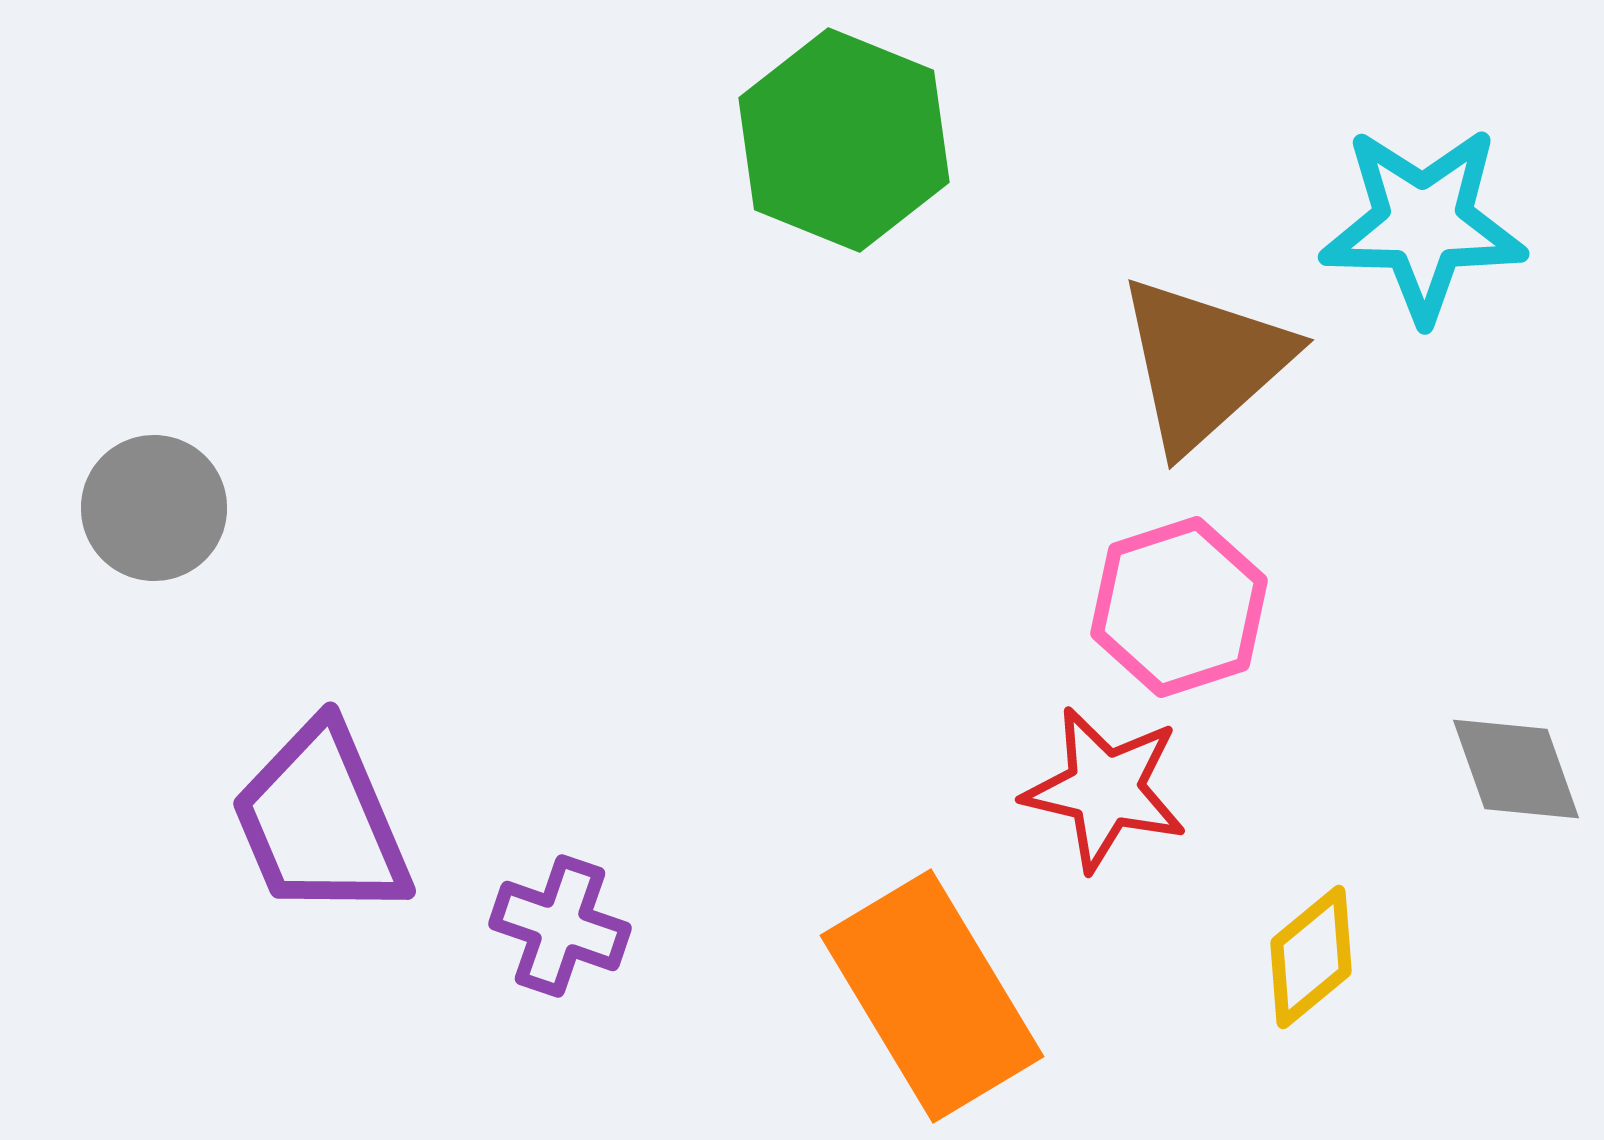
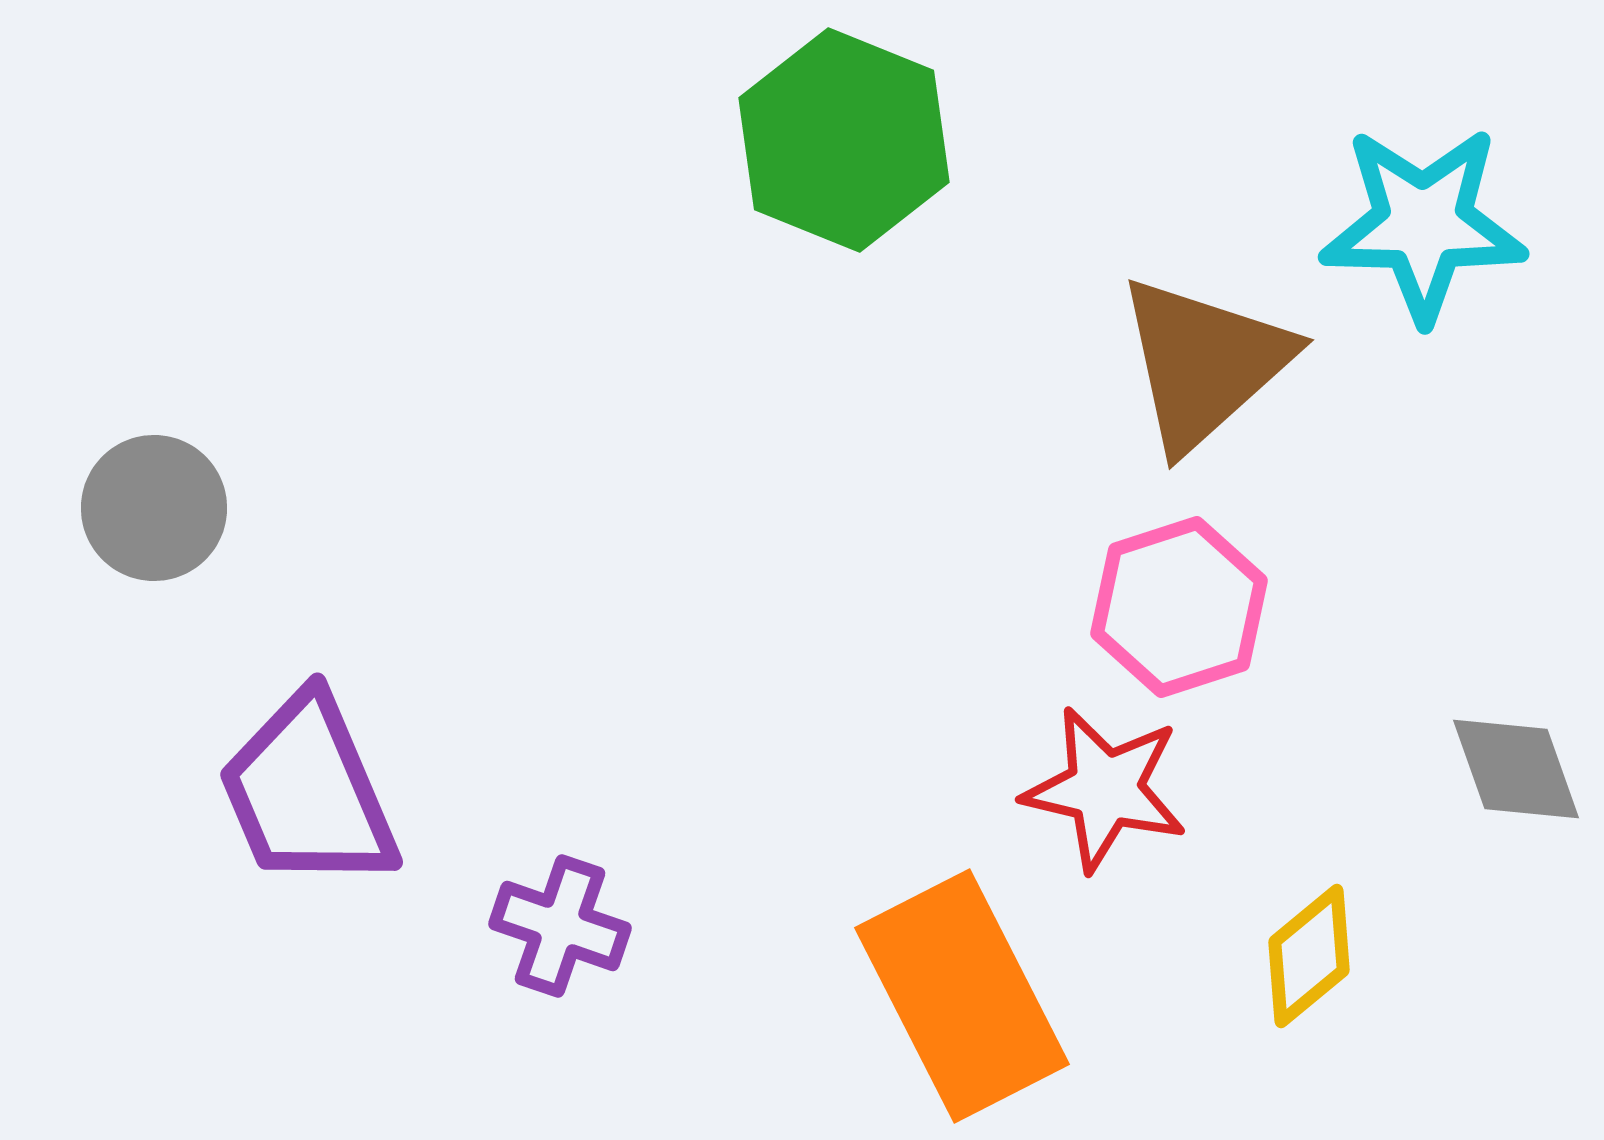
purple trapezoid: moved 13 px left, 29 px up
yellow diamond: moved 2 px left, 1 px up
orange rectangle: moved 30 px right; rotated 4 degrees clockwise
